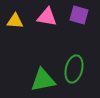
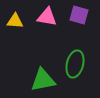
green ellipse: moved 1 px right, 5 px up
